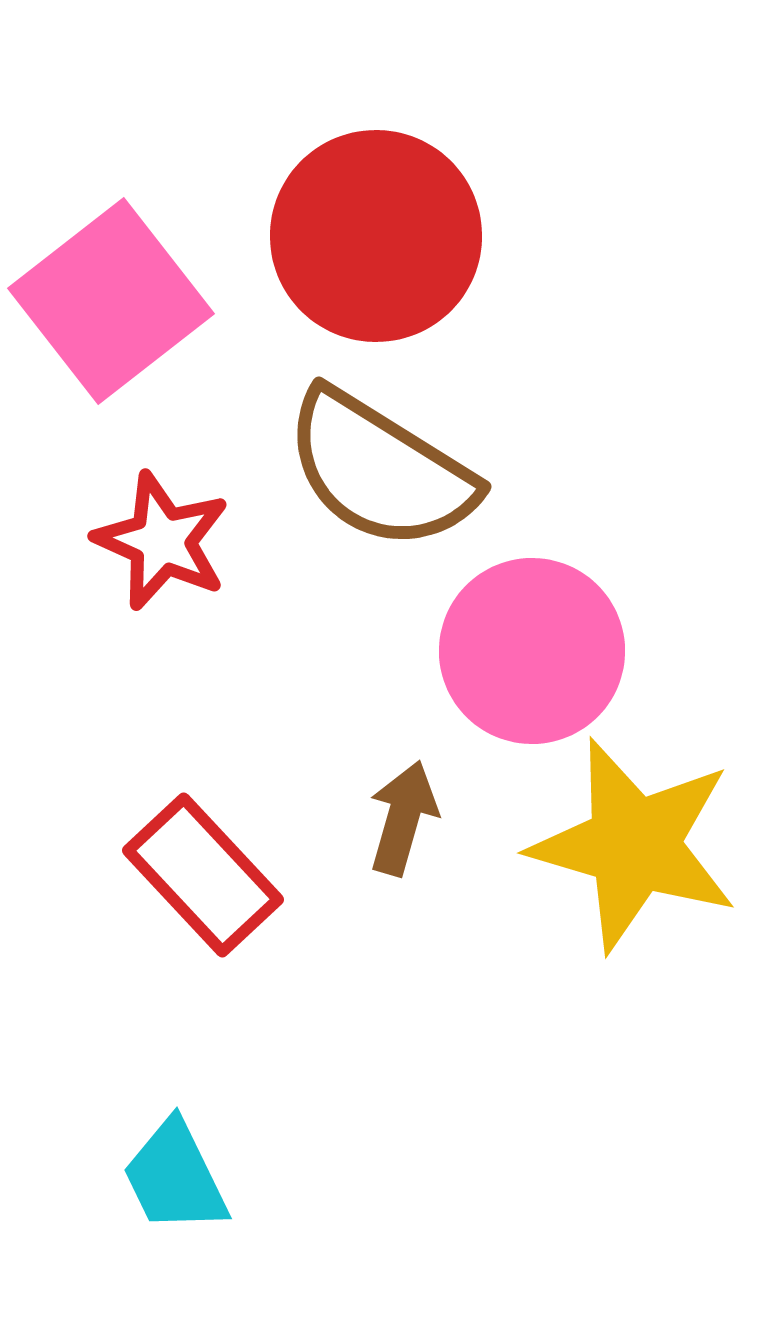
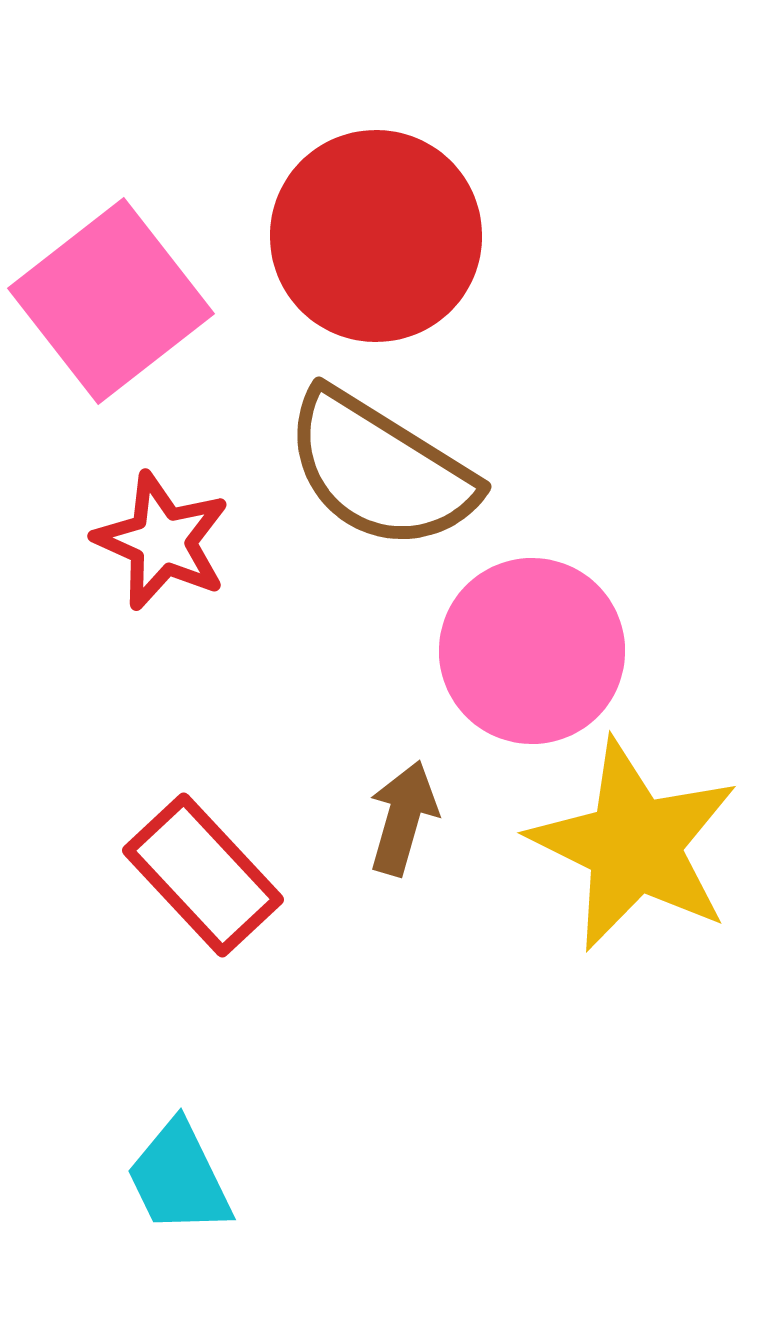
yellow star: rotated 10 degrees clockwise
cyan trapezoid: moved 4 px right, 1 px down
